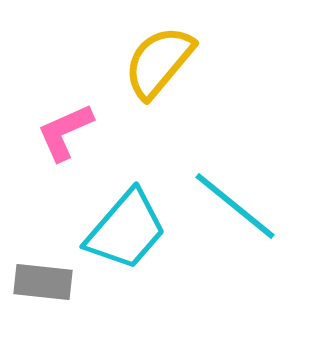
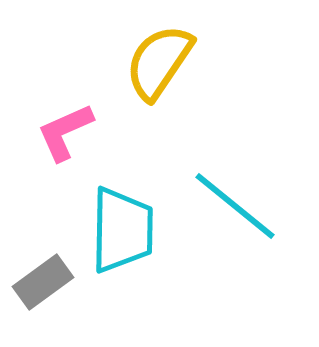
yellow semicircle: rotated 6 degrees counterclockwise
cyan trapezoid: moved 4 px left; rotated 40 degrees counterclockwise
gray rectangle: rotated 42 degrees counterclockwise
